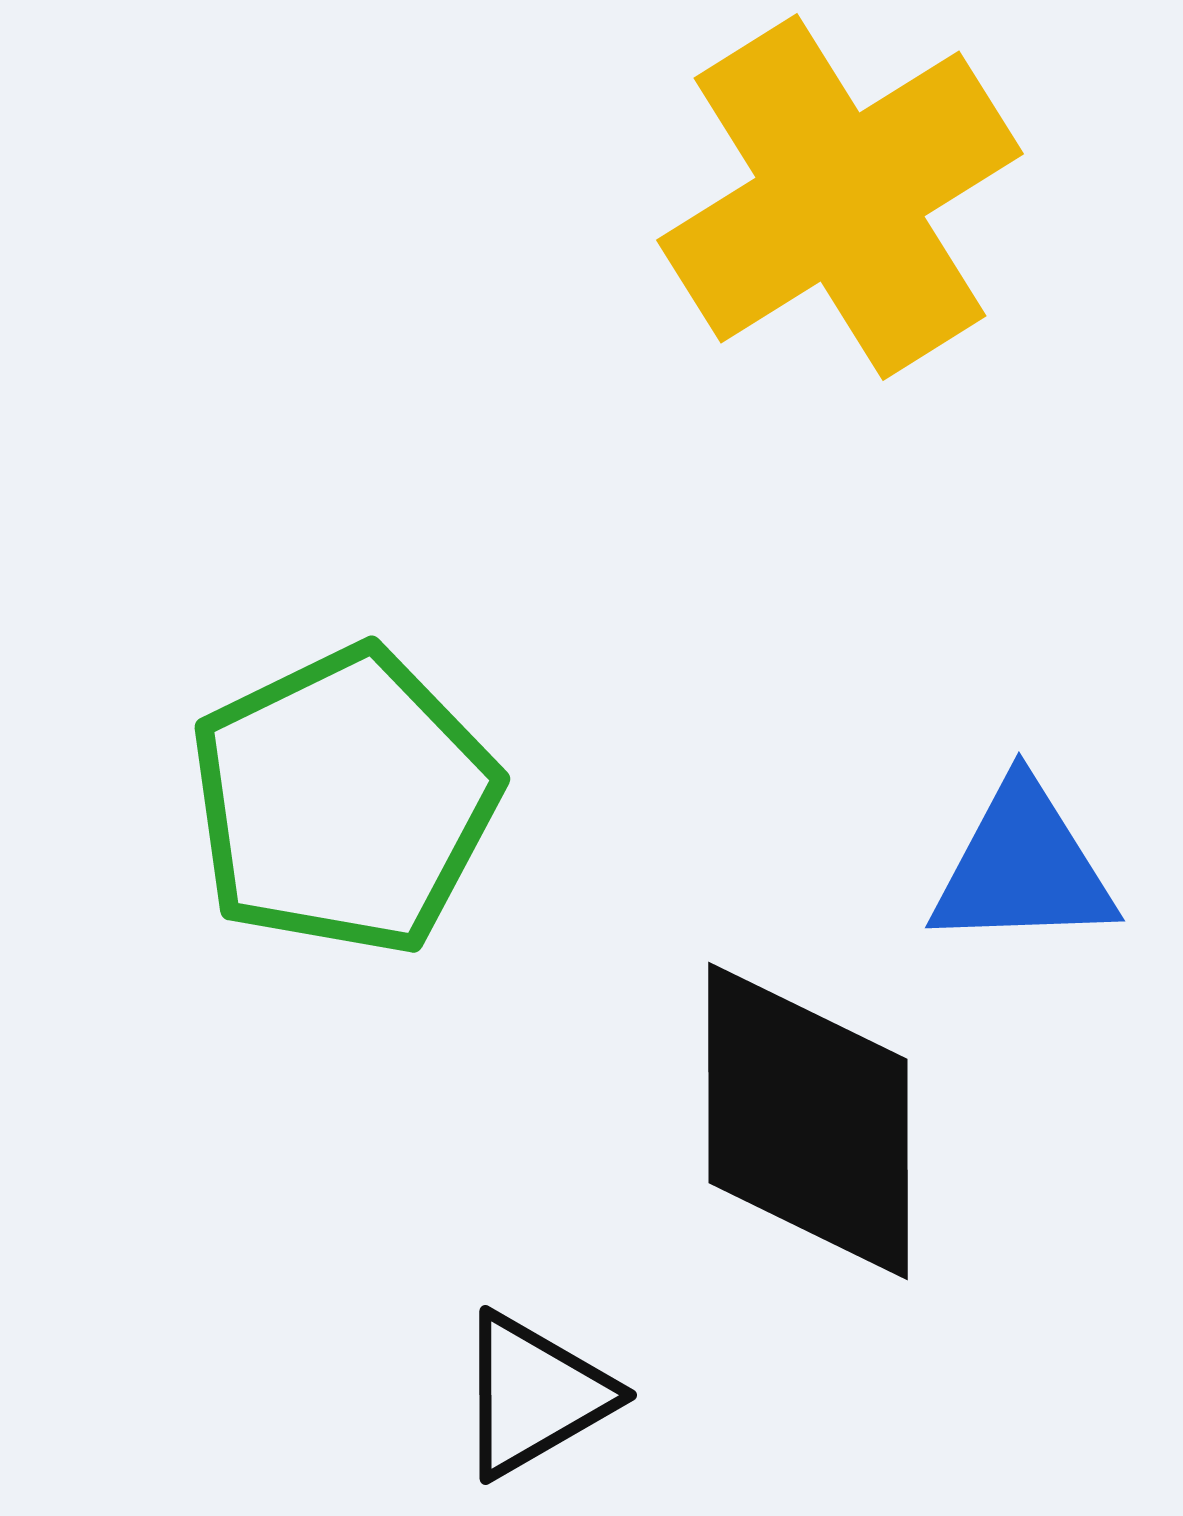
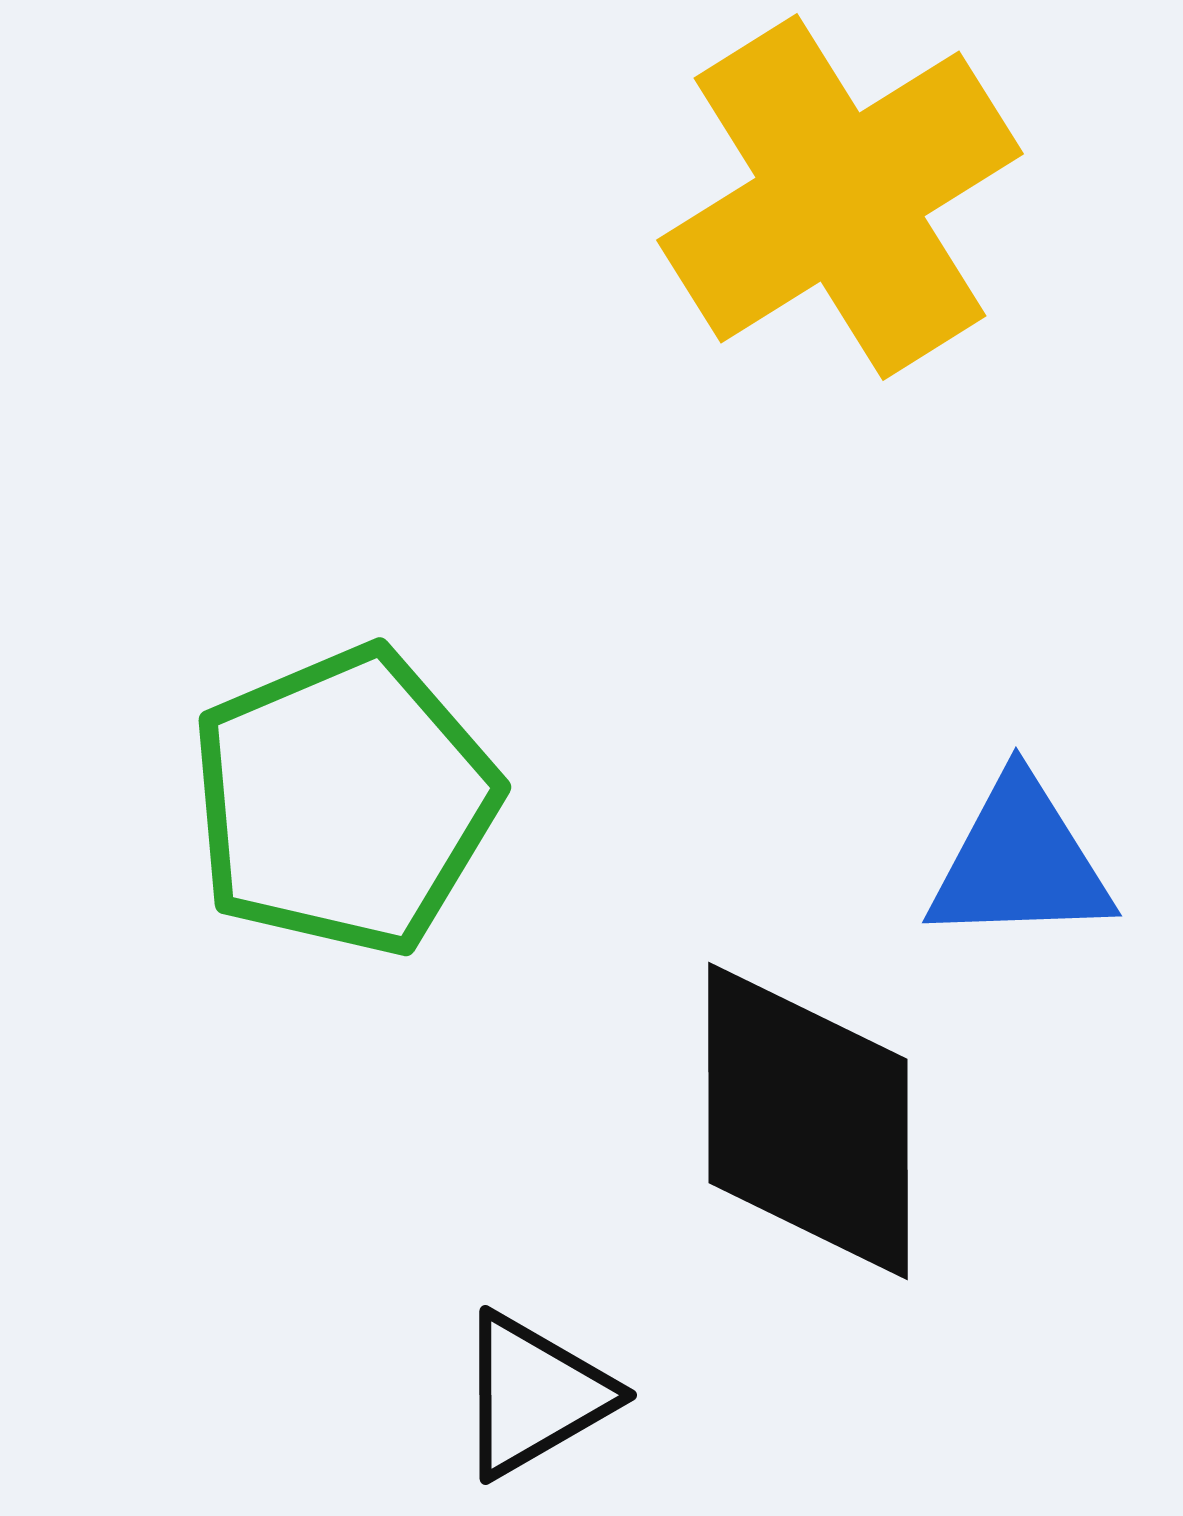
green pentagon: rotated 3 degrees clockwise
blue triangle: moved 3 px left, 5 px up
